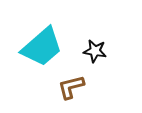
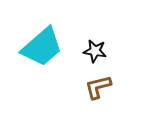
brown L-shape: moved 27 px right
